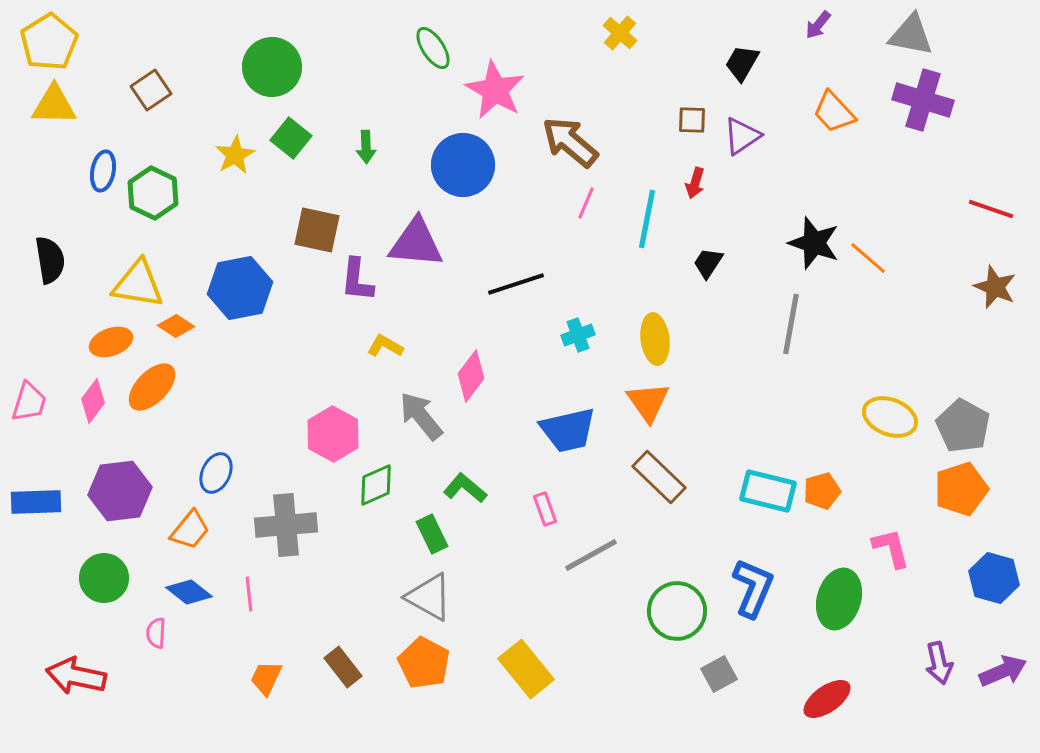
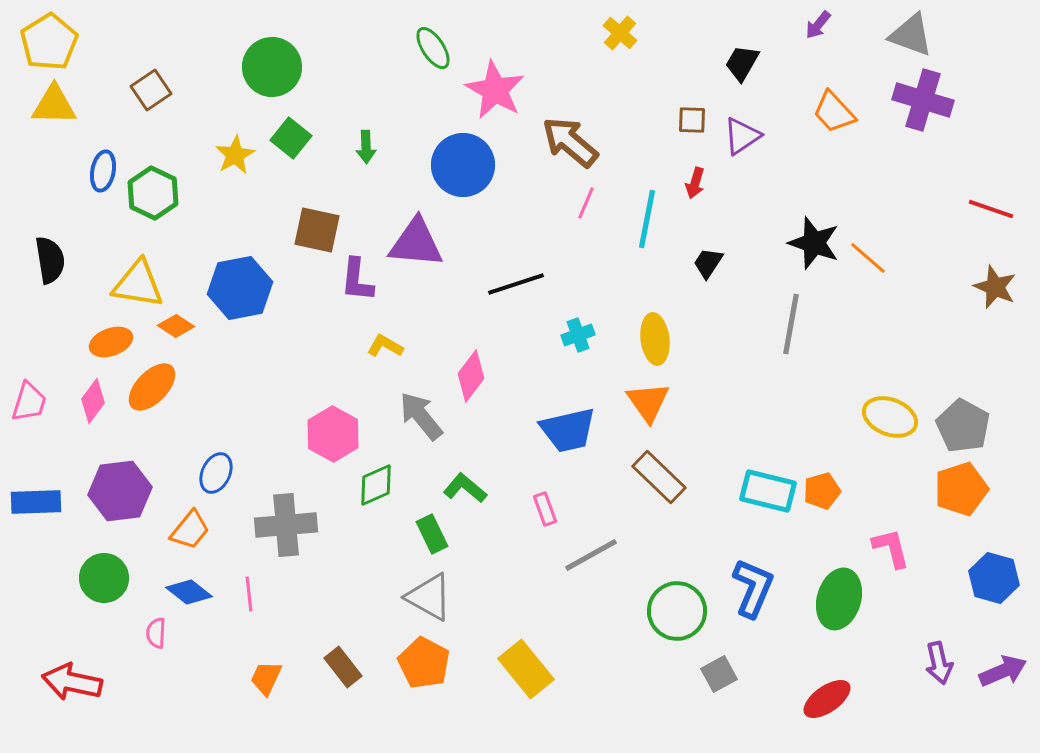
gray triangle at (911, 35): rotated 9 degrees clockwise
red arrow at (76, 676): moved 4 px left, 6 px down
